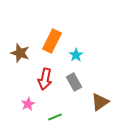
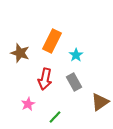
green line: rotated 24 degrees counterclockwise
